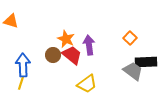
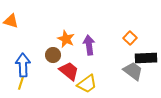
red trapezoid: moved 3 px left, 16 px down
black rectangle: moved 4 px up
